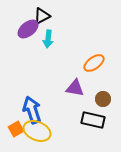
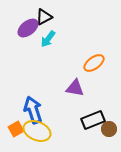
black triangle: moved 2 px right, 1 px down
purple ellipse: moved 1 px up
cyan arrow: rotated 30 degrees clockwise
brown circle: moved 6 px right, 30 px down
blue arrow: moved 1 px right
black rectangle: rotated 35 degrees counterclockwise
